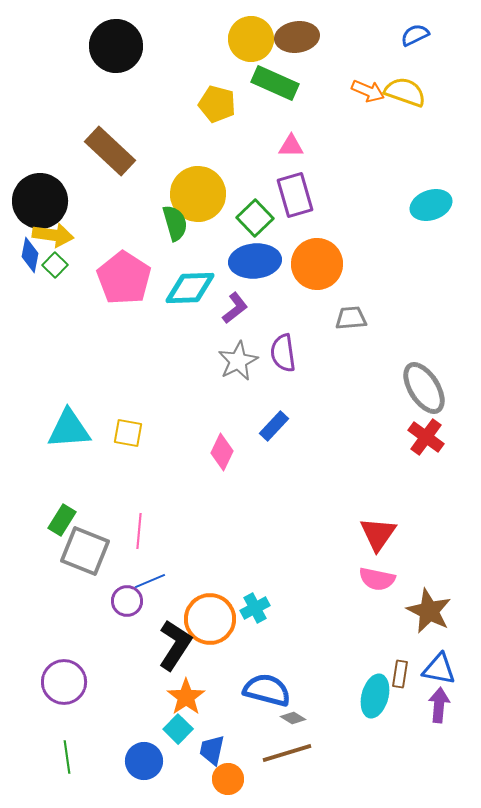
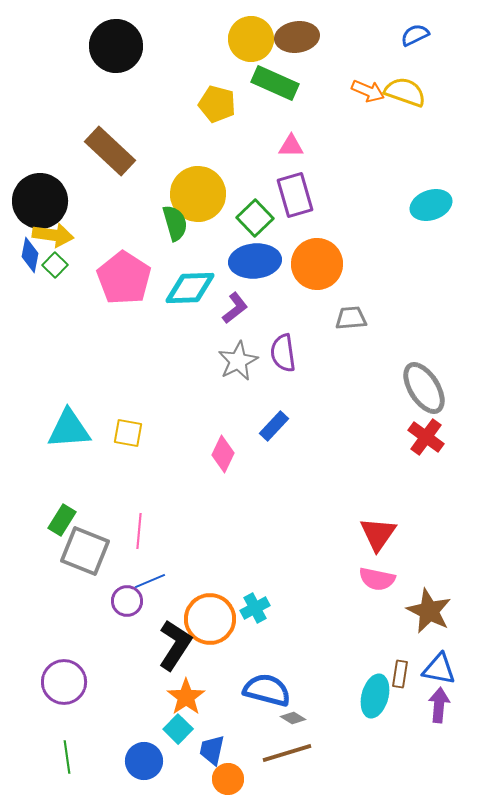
pink diamond at (222, 452): moved 1 px right, 2 px down
